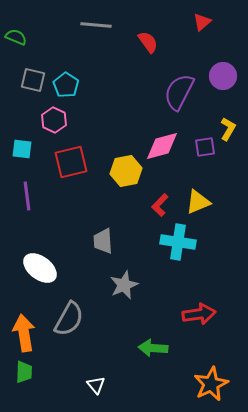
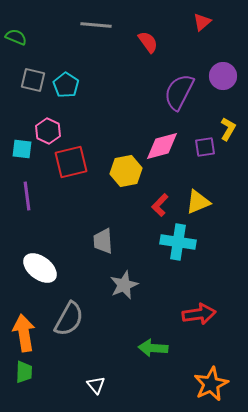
pink hexagon: moved 6 px left, 11 px down
